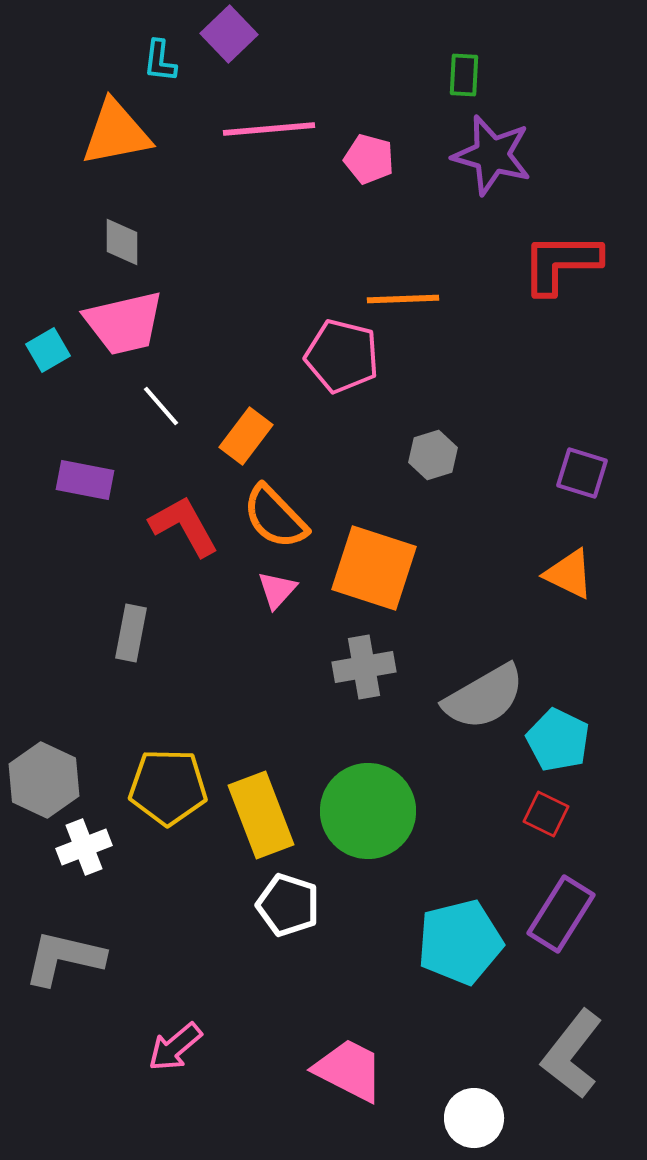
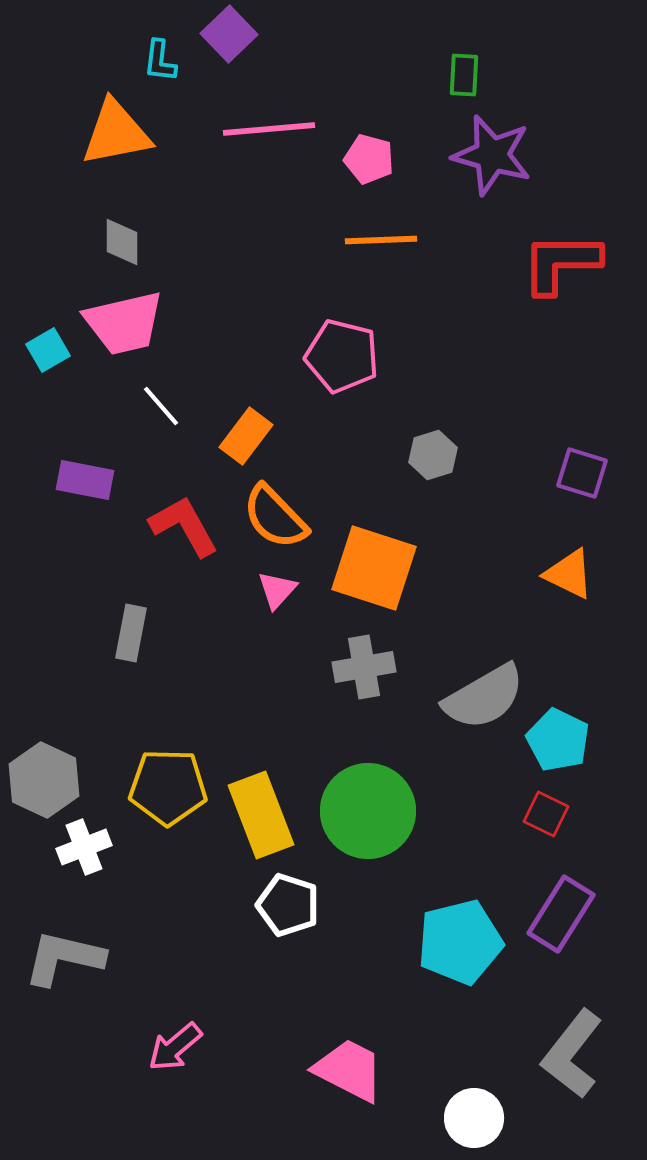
orange line at (403, 299): moved 22 px left, 59 px up
